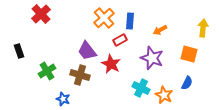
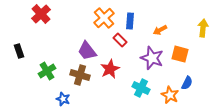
red rectangle: rotated 72 degrees clockwise
orange square: moved 9 px left
red star: moved 1 px left, 5 px down; rotated 18 degrees clockwise
orange star: moved 6 px right
